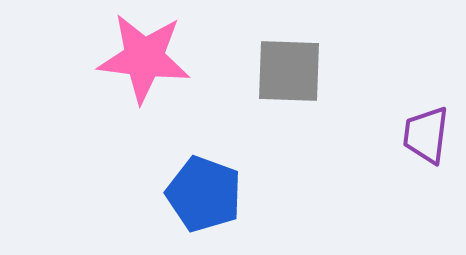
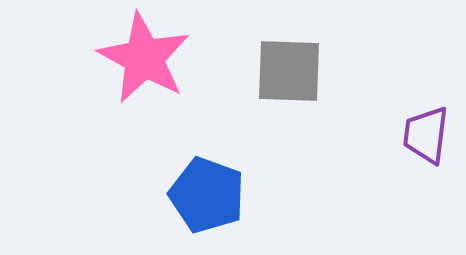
pink star: rotated 22 degrees clockwise
blue pentagon: moved 3 px right, 1 px down
